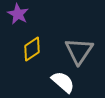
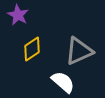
purple star: moved 1 px down
gray triangle: rotated 32 degrees clockwise
